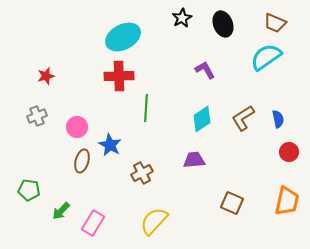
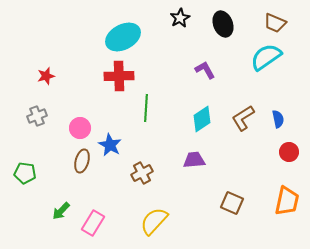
black star: moved 2 px left
pink circle: moved 3 px right, 1 px down
green pentagon: moved 4 px left, 17 px up
